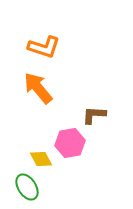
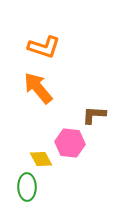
pink hexagon: rotated 16 degrees clockwise
green ellipse: rotated 32 degrees clockwise
